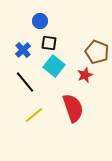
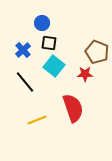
blue circle: moved 2 px right, 2 px down
red star: moved 1 px up; rotated 21 degrees clockwise
yellow line: moved 3 px right, 5 px down; rotated 18 degrees clockwise
